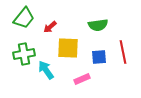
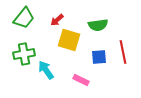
red arrow: moved 7 px right, 7 px up
yellow square: moved 1 px right, 8 px up; rotated 15 degrees clockwise
pink rectangle: moved 1 px left, 1 px down; rotated 49 degrees clockwise
